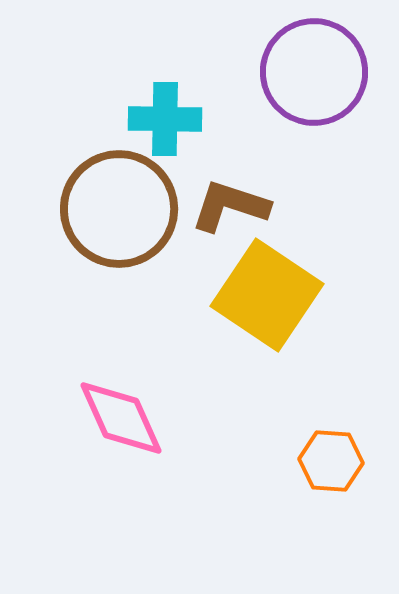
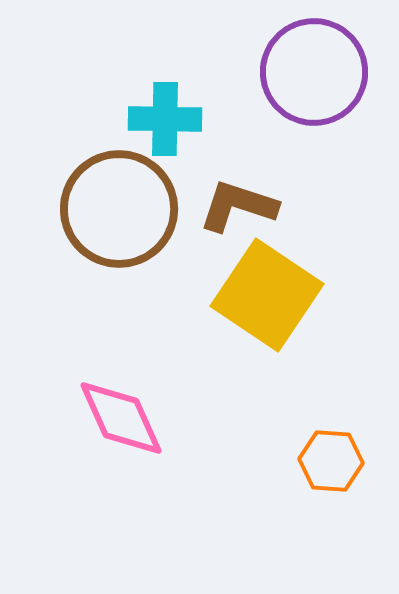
brown L-shape: moved 8 px right
